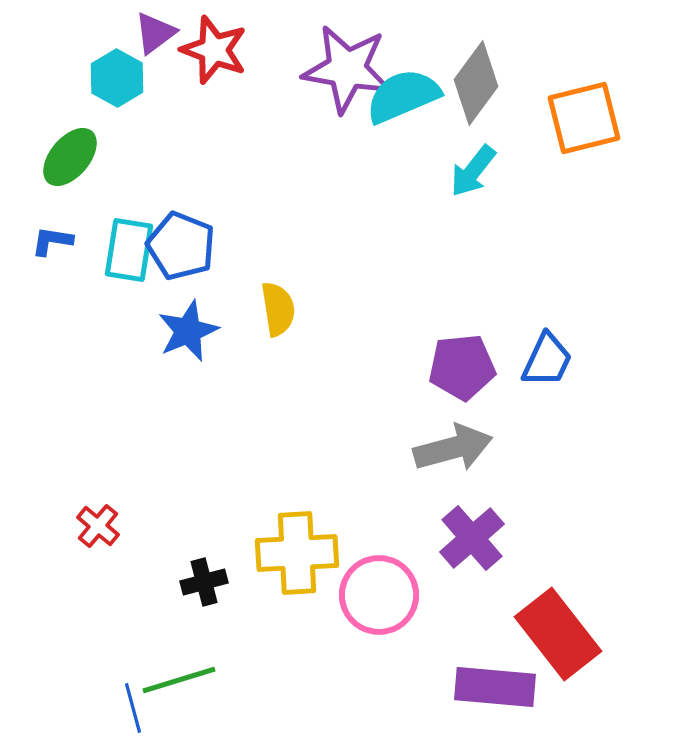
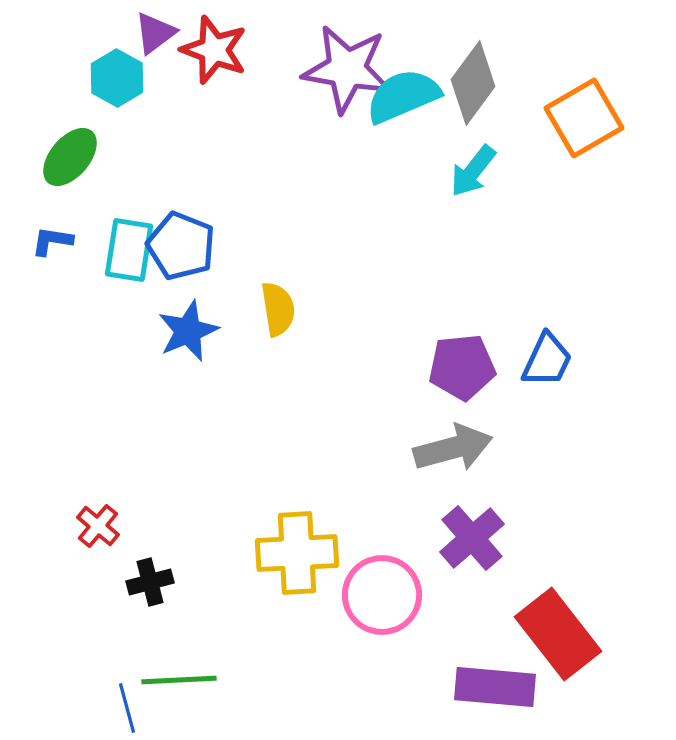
gray diamond: moved 3 px left
orange square: rotated 16 degrees counterclockwise
black cross: moved 54 px left
pink circle: moved 3 px right
green line: rotated 14 degrees clockwise
blue line: moved 6 px left
